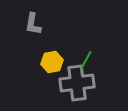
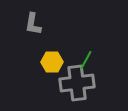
yellow hexagon: rotated 10 degrees clockwise
